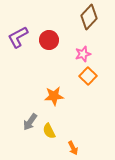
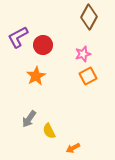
brown diamond: rotated 15 degrees counterclockwise
red circle: moved 6 px left, 5 px down
orange square: rotated 18 degrees clockwise
orange star: moved 18 px left, 20 px up; rotated 24 degrees counterclockwise
gray arrow: moved 1 px left, 3 px up
orange arrow: rotated 88 degrees clockwise
